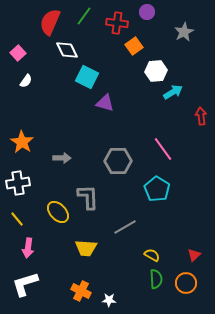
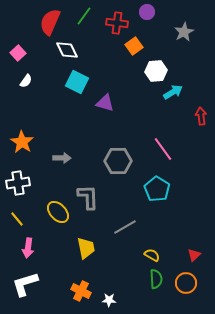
cyan square: moved 10 px left, 5 px down
yellow trapezoid: rotated 105 degrees counterclockwise
